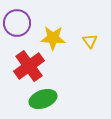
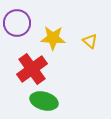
yellow triangle: rotated 14 degrees counterclockwise
red cross: moved 3 px right, 3 px down
green ellipse: moved 1 px right, 2 px down; rotated 36 degrees clockwise
